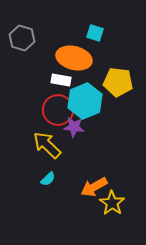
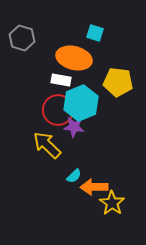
cyan hexagon: moved 4 px left, 2 px down
cyan semicircle: moved 26 px right, 3 px up
orange arrow: rotated 28 degrees clockwise
